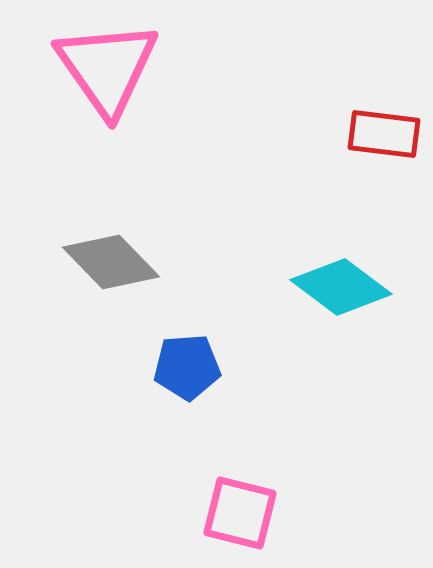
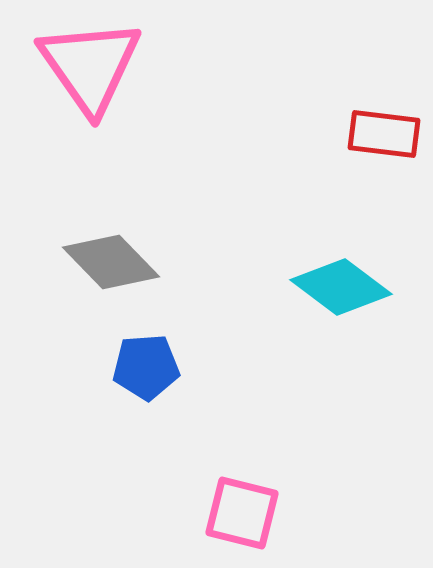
pink triangle: moved 17 px left, 2 px up
blue pentagon: moved 41 px left
pink square: moved 2 px right
